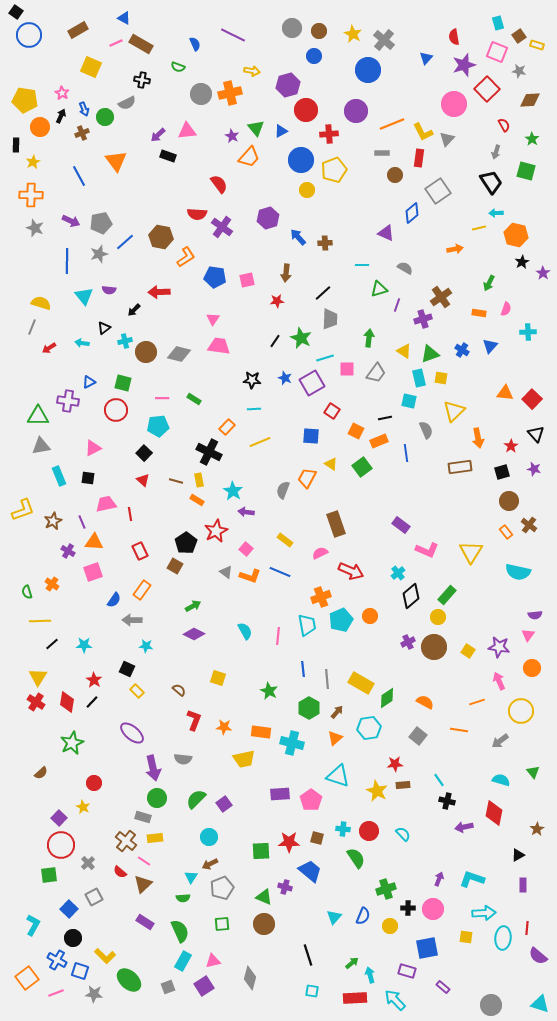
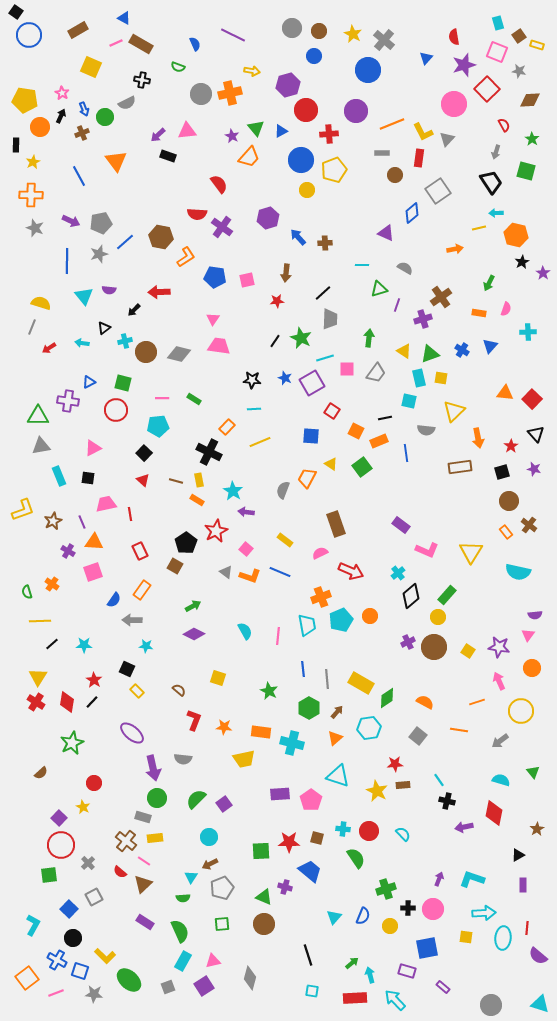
gray semicircle at (426, 430): rotated 120 degrees clockwise
